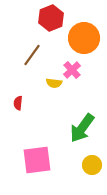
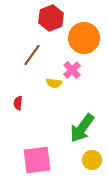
yellow circle: moved 5 px up
